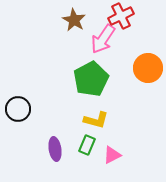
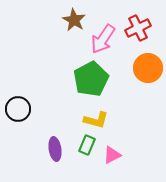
red cross: moved 17 px right, 12 px down
